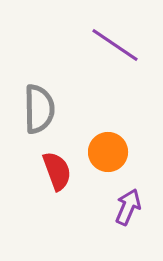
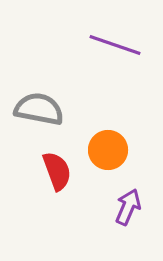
purple line: rotated 15 degrees counterclockwise
gray semicircle: rotated 78 degrees counterclockwise
orange circle: moved 2 px up
